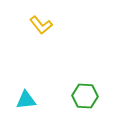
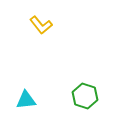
green hexagon: rotated 15 degrees clockwise
